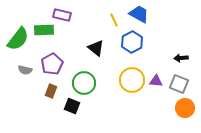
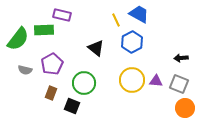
yellow line: moved 2 px right
brown rectangle: moved 2 px down
